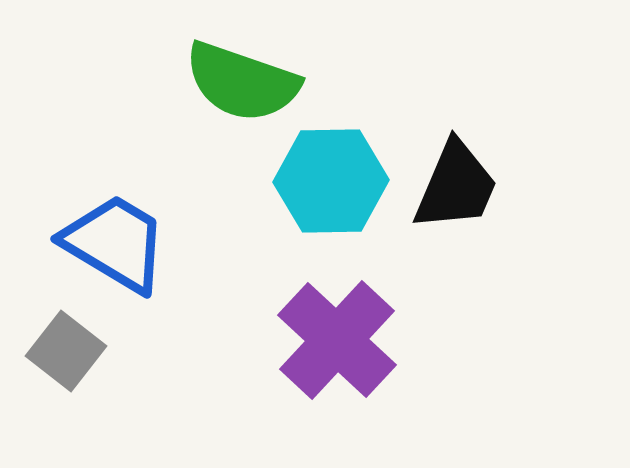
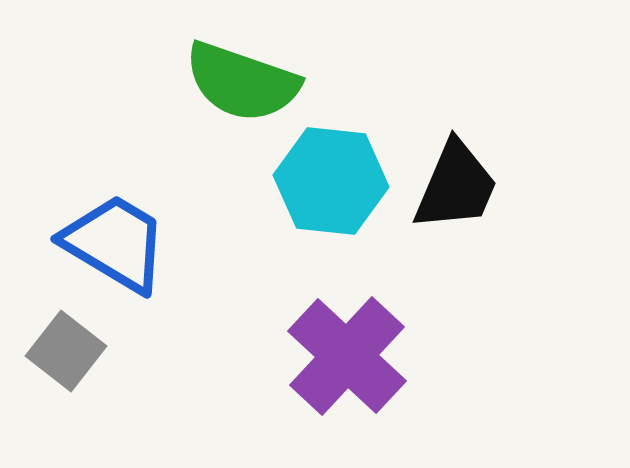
cyan hexagon: rotated 7 degrees clockwise
purple cross: moved 10 px right, 16 px down
